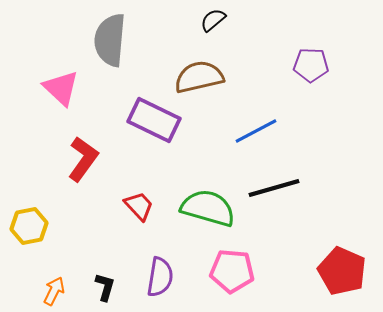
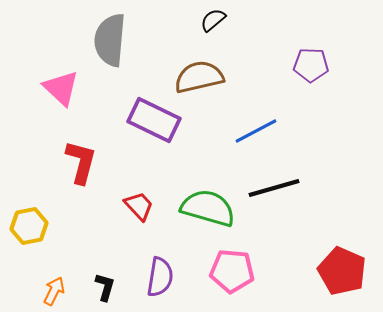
red L-shape: moved 2 px left, 3 px down; rotated 21 degrees counterclockwise
